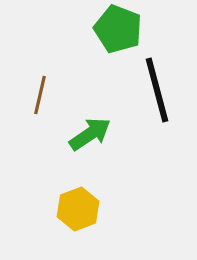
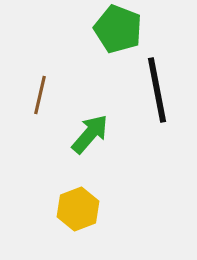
black line: rotated 4 degrees clockwise
green arrow: rotated 15 degrees counterclockwise
